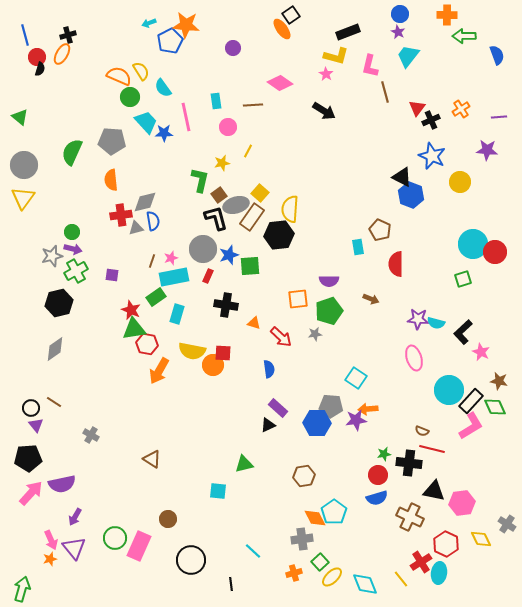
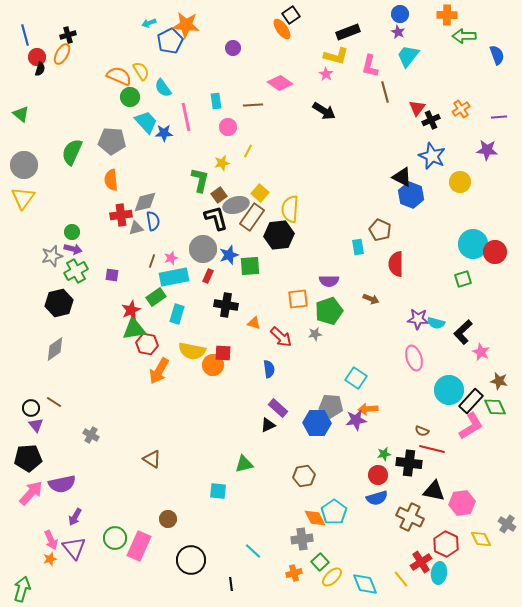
green triangle at (20, 117): moved 1 px right, 3 px up
red star at (131, 310): rotated 24 degrees clockwise
